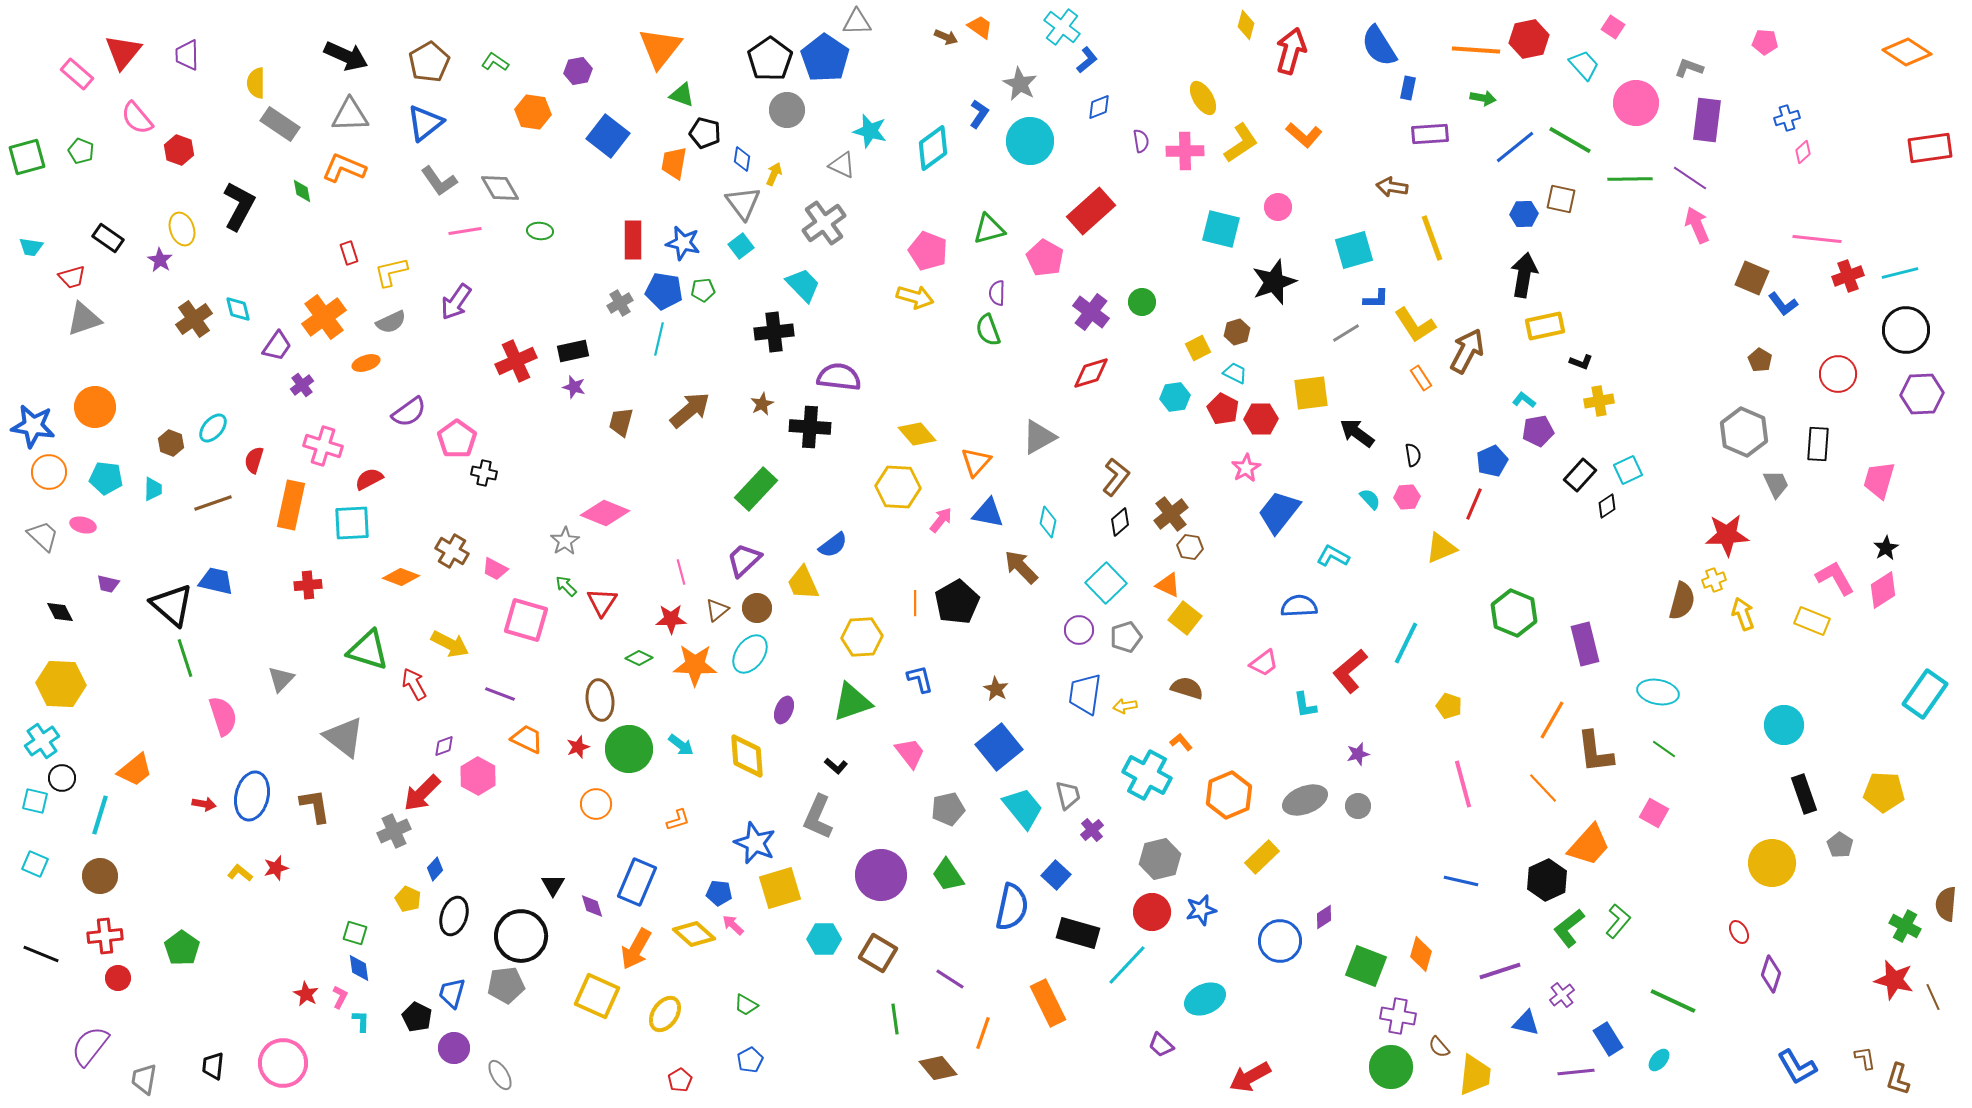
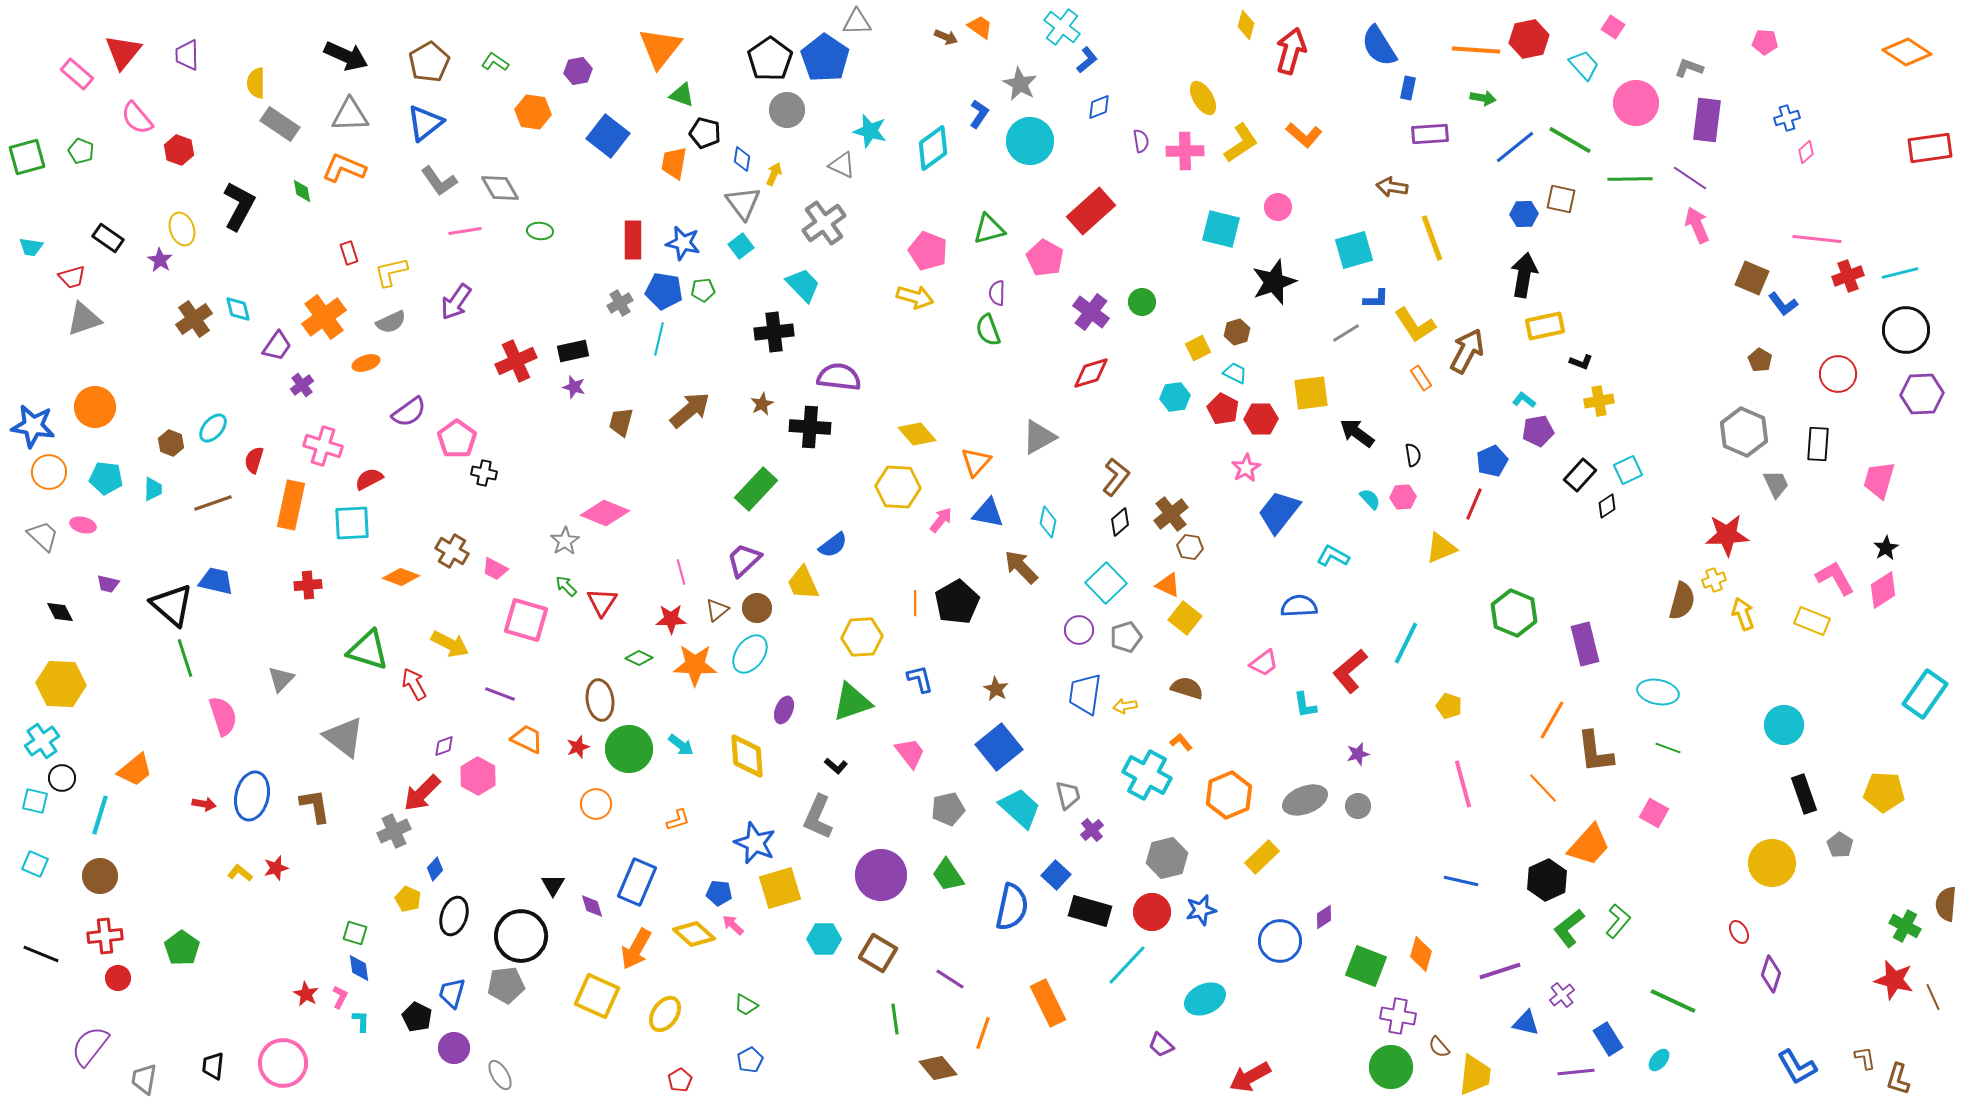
pink diamond at (1803, 152): moved 3 px right
pink hexagon at (1407, 497): moved 4 px left
green line at (1664, 749): moved 4 px right, 1 px up; rotated 15 degrees counterclockwise
cyan trapezoid at (1023, 808): moved 3 px left; rotated 9 degrees counterclockwise
gray hexagon at (1160, 859): moved 7 px right, 1 px up
black rectangle at (1078, 933): moved 12 px right, 22 px up
